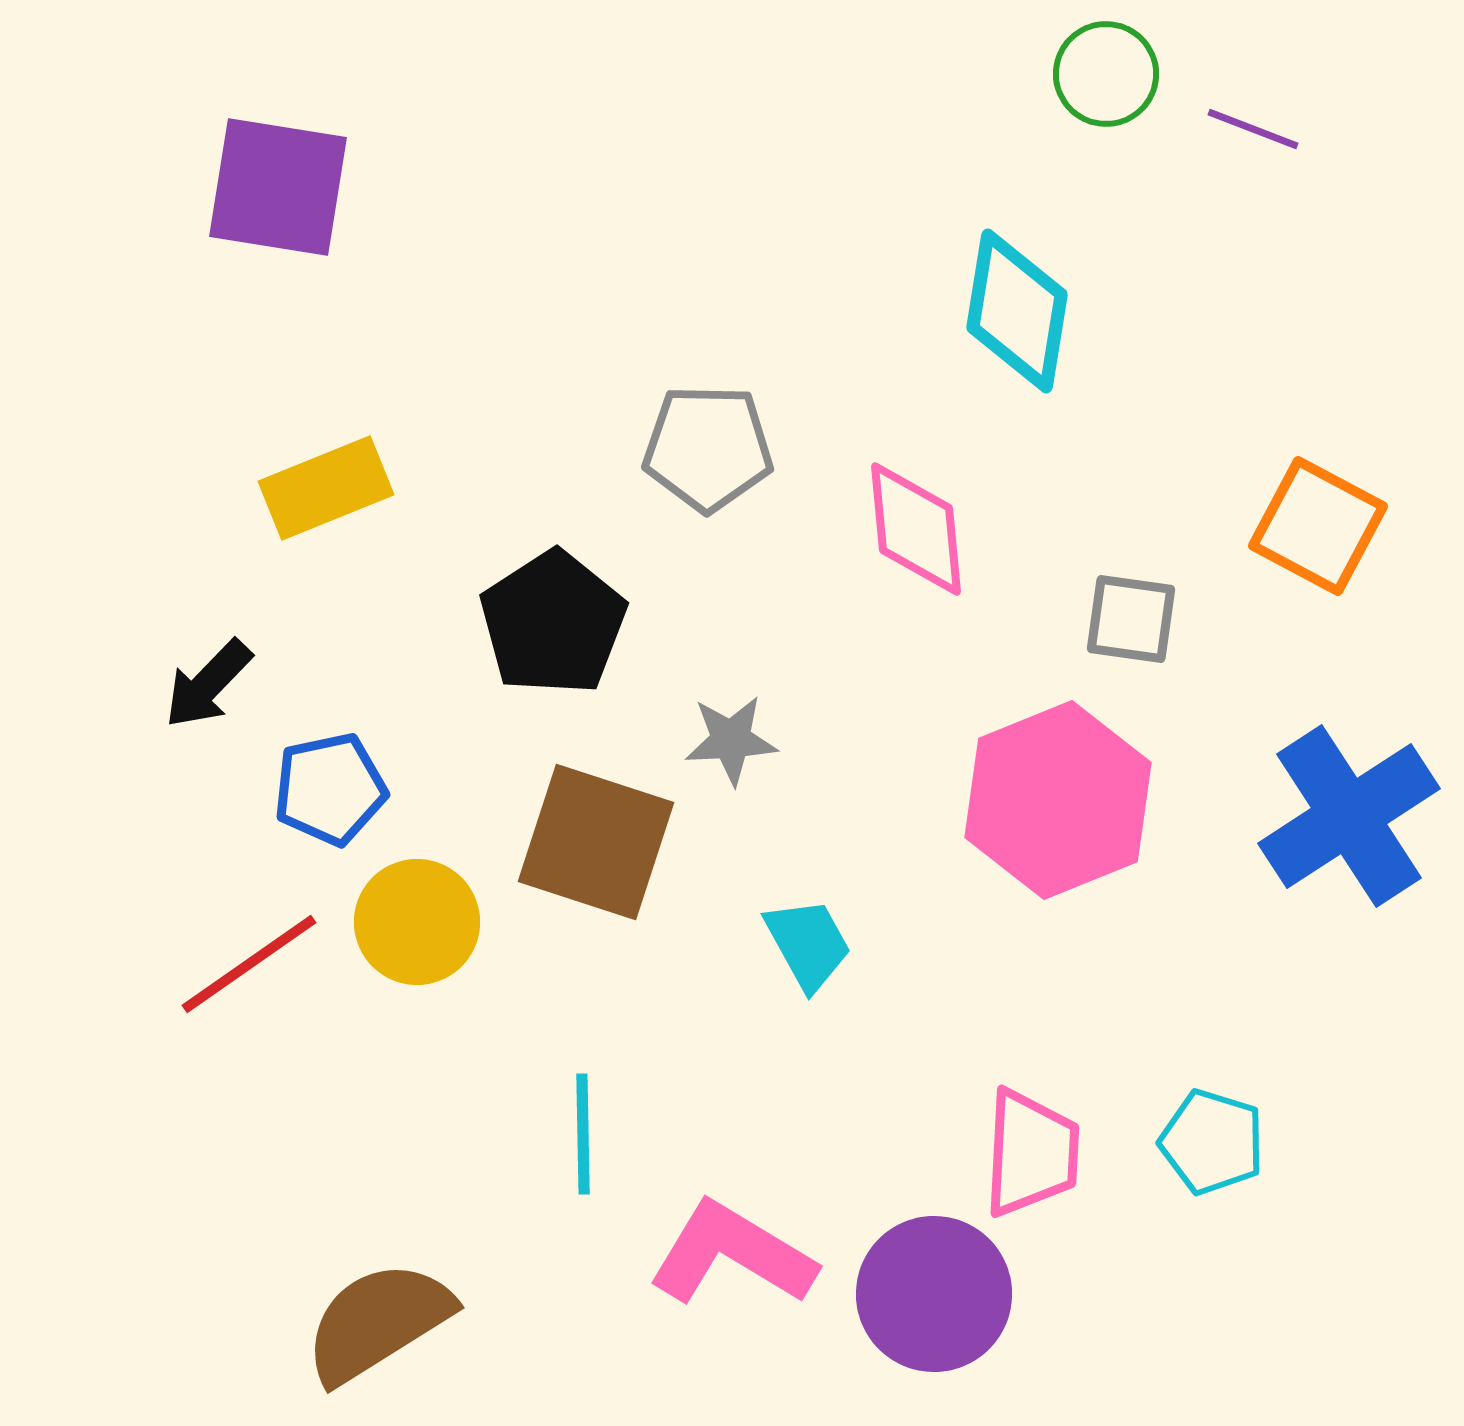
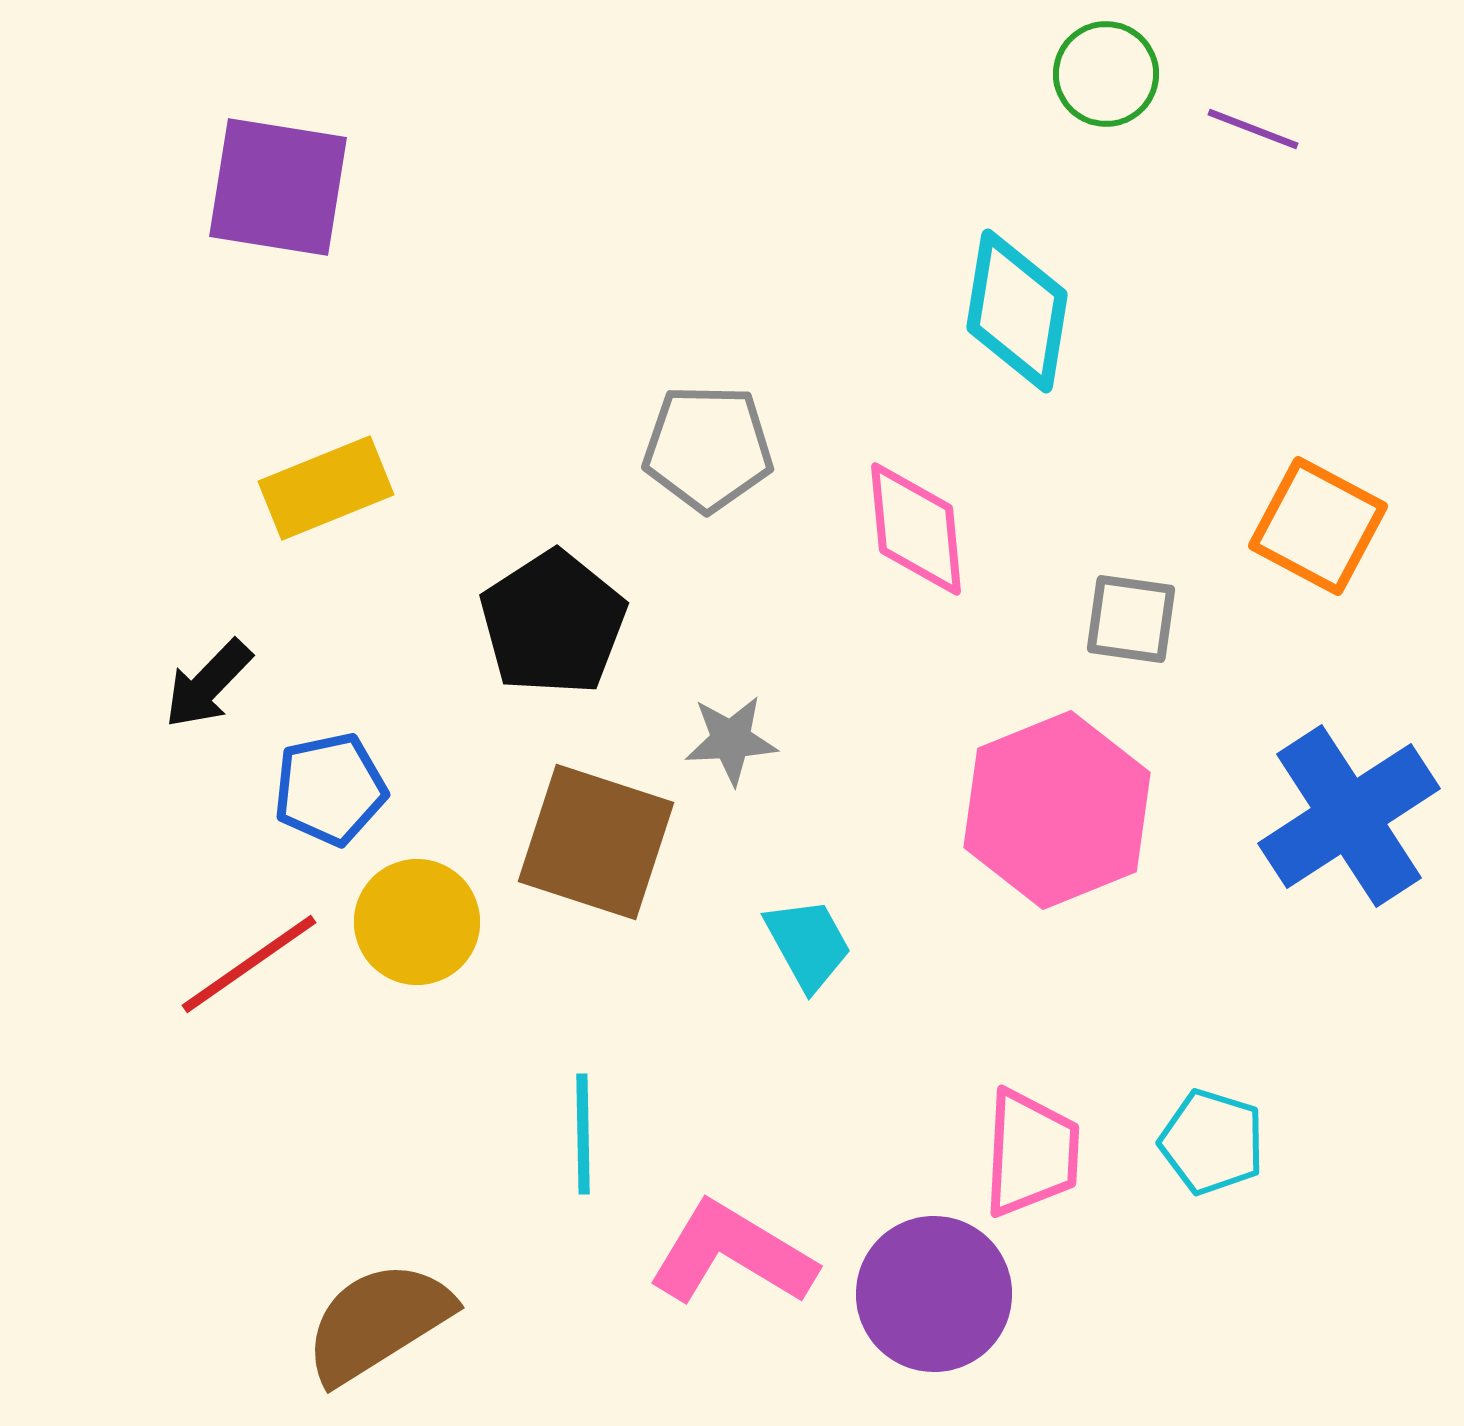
pink hexagon: moved 1 px left, 10 px down
